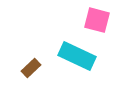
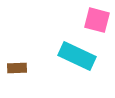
brown rectangle: moved 14 px left; rotated 42 degrees clockwise
